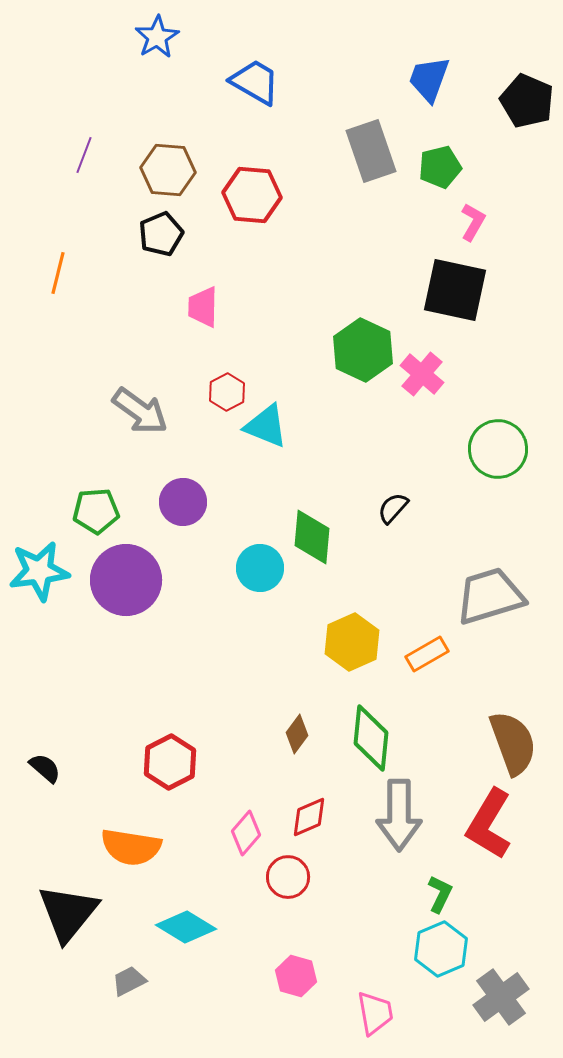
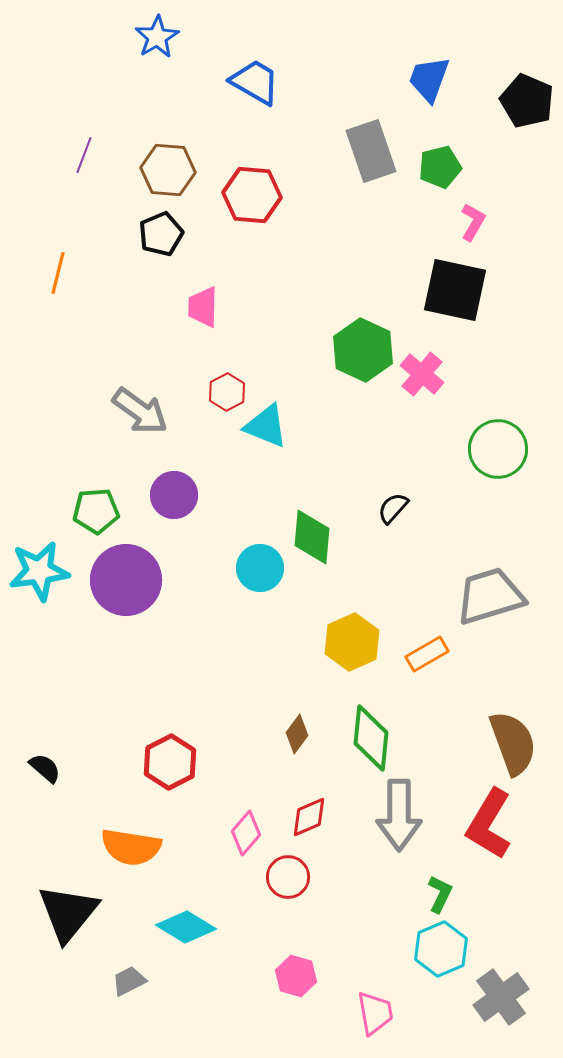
purple circle at (183, 502): moved 9 px left, 7 px up
